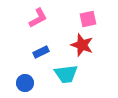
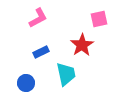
pink square: moved 11 px right
red star: rotated 20 degrees clockwise
cyan trapezoid: rotated 95 degrees counterclockwise
blue circle: moved 1 px right
